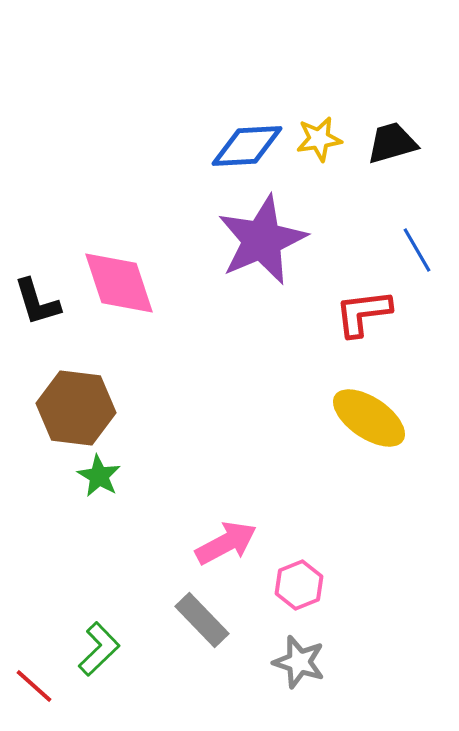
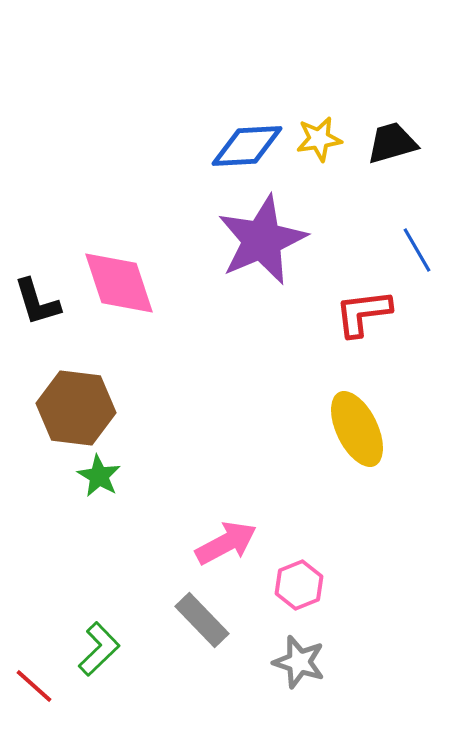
yellow ellipse: moved 12 px left, 11 px down; rotated 30 degrees clockwise
